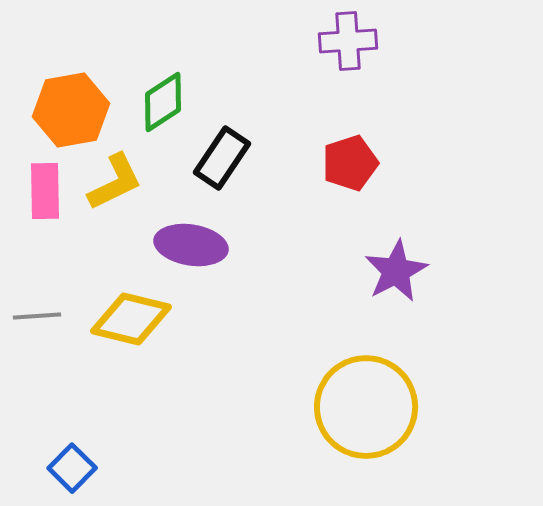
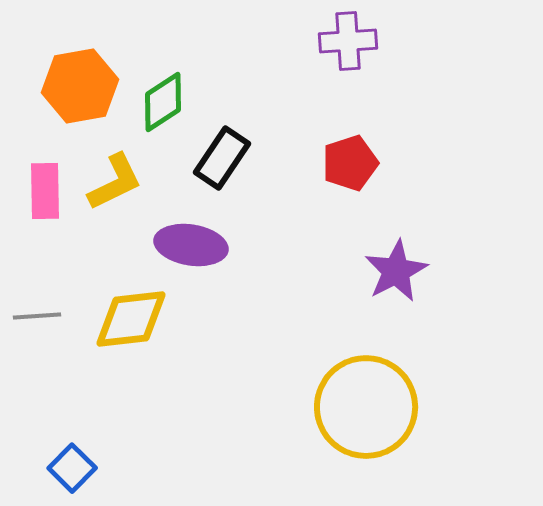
orange hexagon: moved 9 px right, 24 px up
yellow diamond: rotated 20 degrees counterclockwise
